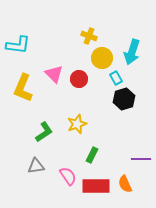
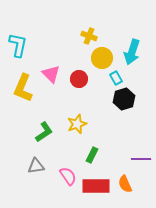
cyan L-shape: rotated 85 degrees counterclockwise
pink triangle: moved 3 px left
